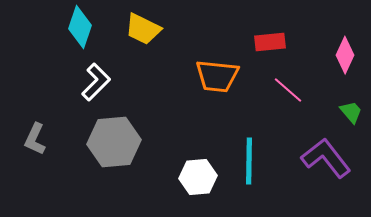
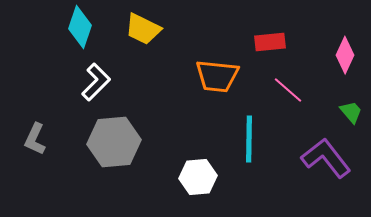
cyan line: moved 22 px up
